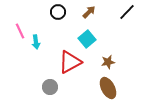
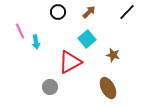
brown star: moved 5 px right, 7 px up; rotated 24 degrees clockwise
